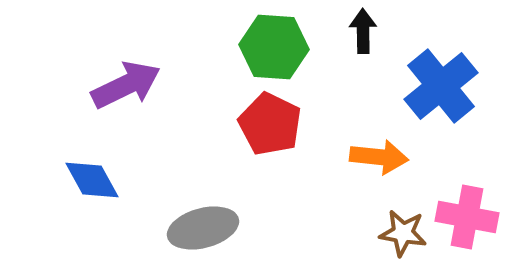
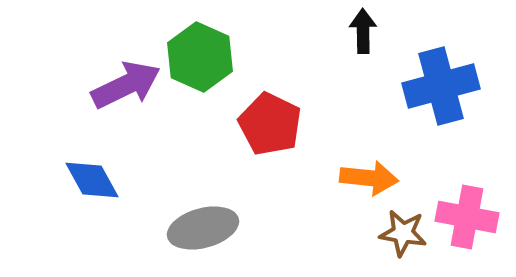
green hexagon: moved 74 px left, 10 px down; rotated 20 degrees clockwise
blue cross: rotated 24 degrees clockwise
orange arrow: moved 10 px left, 21 px down
